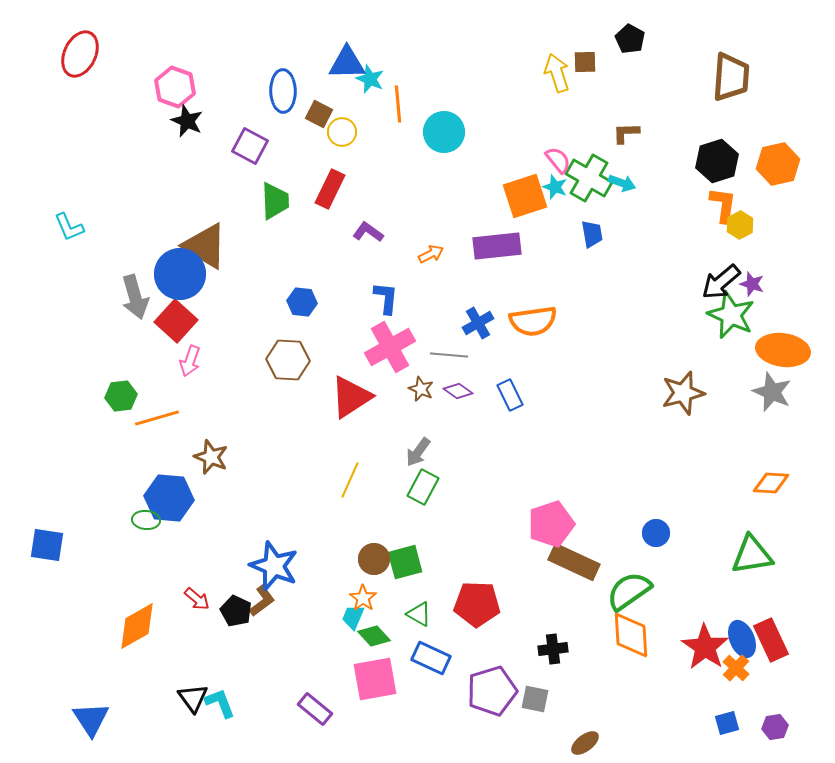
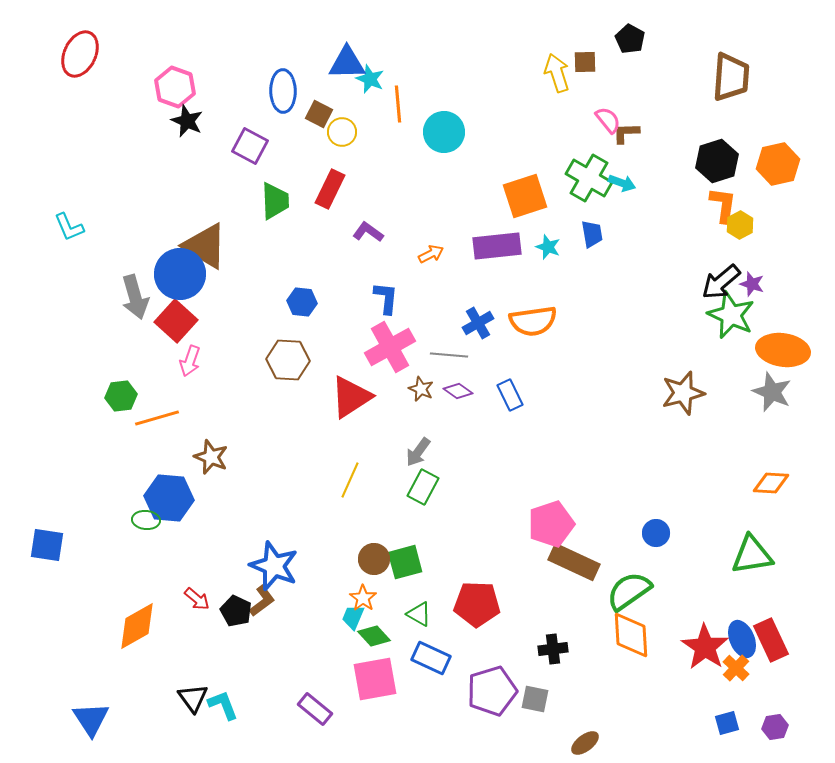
pink semicircle at (558, 160): moved 50 px right, 40 px up
cyan star at (555, 187): moved 7 px left, 60 px down
cyan L-shape at (220, 703): moved 3 px right, 2 px down
